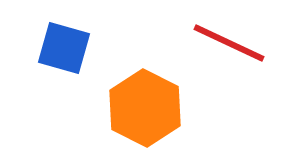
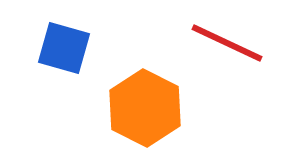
red line: moved 2 px left
